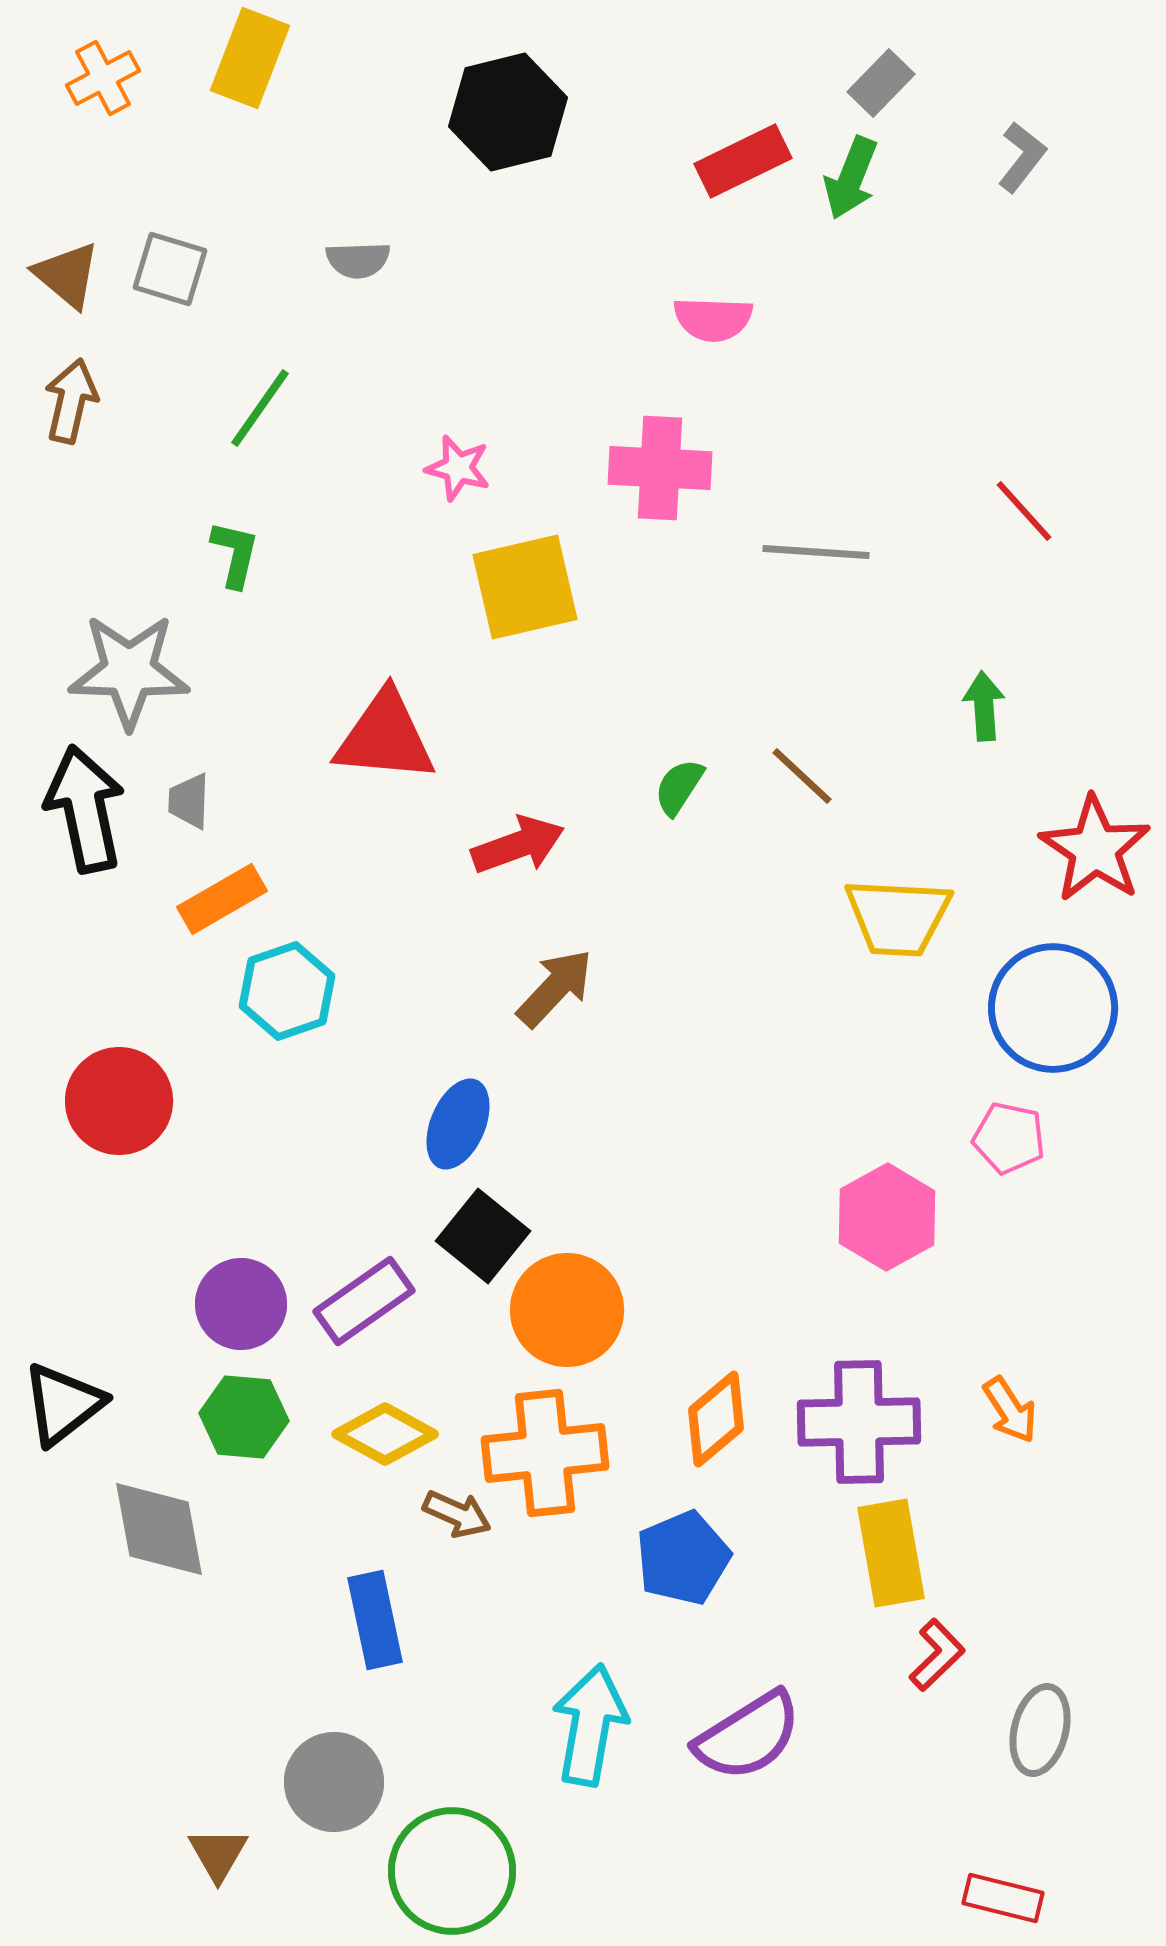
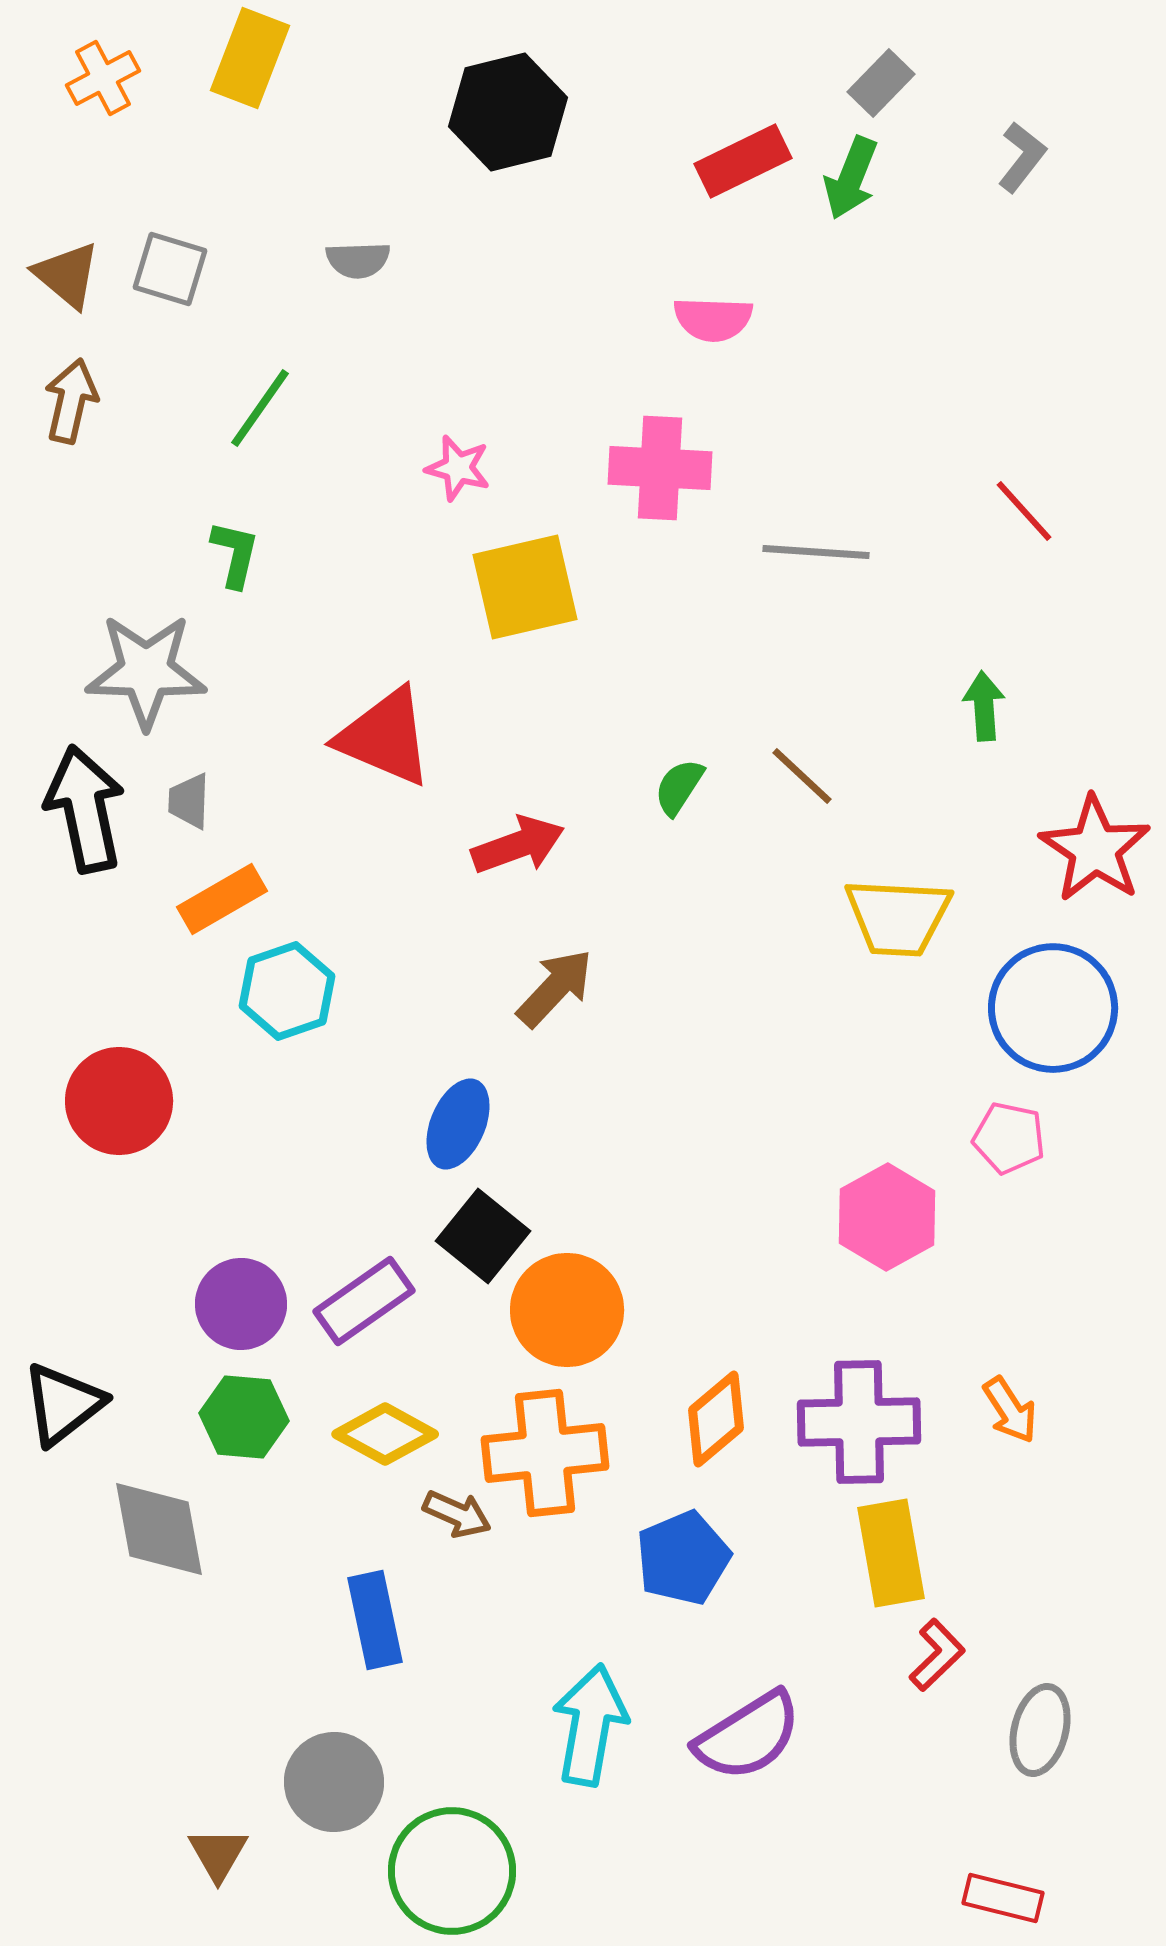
gray star at (129, 671): moved 17 px right
red triangle at (385, 737): rotated 18 degrees clockwise
